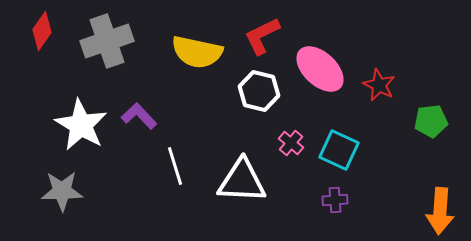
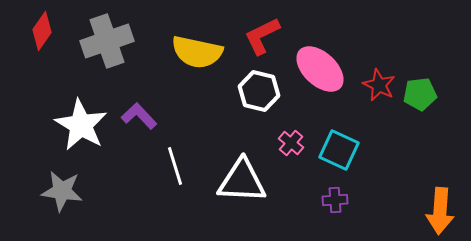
green pentagon: moved 11 px left, 27 px up
gray star: rotated 9 degrees clockwise
